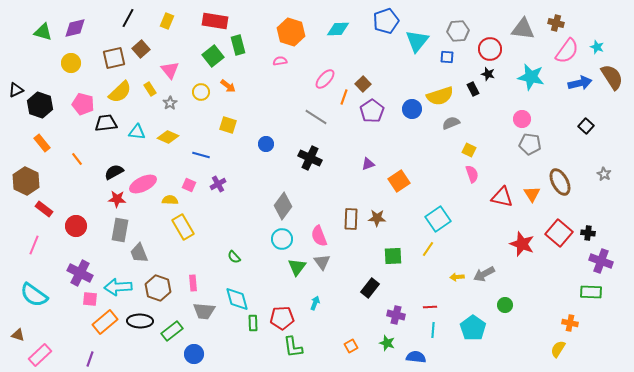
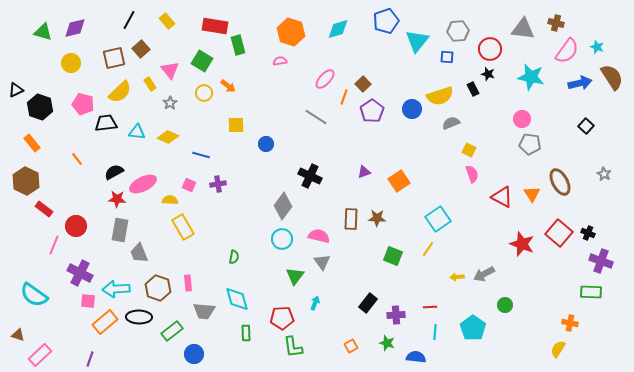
black line at (128, 18): moved 1 px right, 2 px down
yellow rectangle at (167, 21): rotated 63 degrees counterclockwise
red rectangle at (215, 21): moved 5 px down
cyan diamond at (338, 29): rotated 15 degrees counterclockwise
green square at (213, 56): moved 11 px left, 5 px down; rotated 20 degrees counterclockwise
yellow rectangle at (150, 89): moved 5 px up
yellow circle at (201, 92): moved 3 px right, 1 px down
black hexagon at (40, 105): moved 2 px down
yellow square at (228, 125): moved 8 px right; rotated 18 degrees counterclockwise
orange rectangle at (42, 143): moved 10 px left
black cross at (310, 158): moved 18 px down
purple triangle at (368, 164): moved 4 px left, 8 px down
purple cross at (218, 184): rotated 21 degrees clockwise
red triangle at (502, 197): rotated 15 degrees clockwise
black cross at (588, 233): rotated 16 degrees clockwise
pink semicircle at (319, 236): rotated 125 degrees clockwise
pink line at (34, 245): moved 20 px right
green square at (393, 256): rotated 24 degrees clockwise
green semicircle at (234, 257): rotated 128 degrees counterclockwise
green triangle at (297, 267): moved 2 px left, 9 px down
pink rectangle at (193, 283): moved 5 px left
cyan arrow at (118, 287): moved 2 px left, 2 px down
black rectangle at (370, 288): moved 2 px left, 15 px down
pink square at (90, 299): moved 2 px left, 2 px down
purple cross at (396, 315): rotated 18 degrees counterclockwise
black ellipse at (140, 321): moved 1 px left, 4 px up
green rectangle at (253, 323): moved 7 px left, 10 px down
cyan line at (433, 330): moved 2 px right, 2 px down
